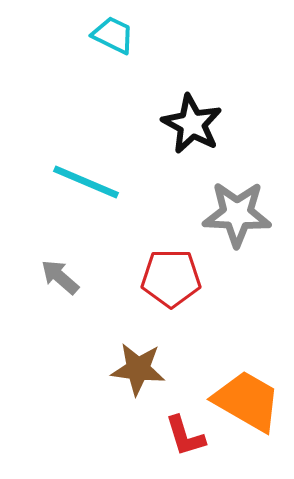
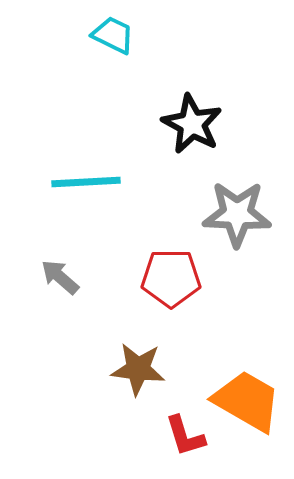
cyan line: rotated 26 degrees counterclockwise
